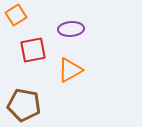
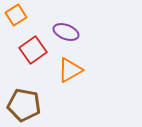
purple ellipse: moved 5 px left, 3 px down; rotated 25 degrees clockwise
red square: rotated 24 degrees counterclockwise
